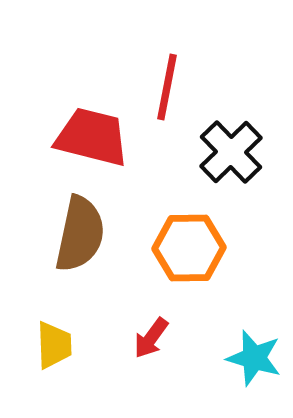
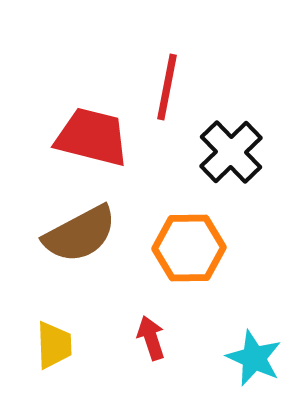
brown semicircle: rotated 50 degrees clockwise
red arrow: rotated 126 degrees clockwise
cyan star: rotated 8 degrees clockwise
